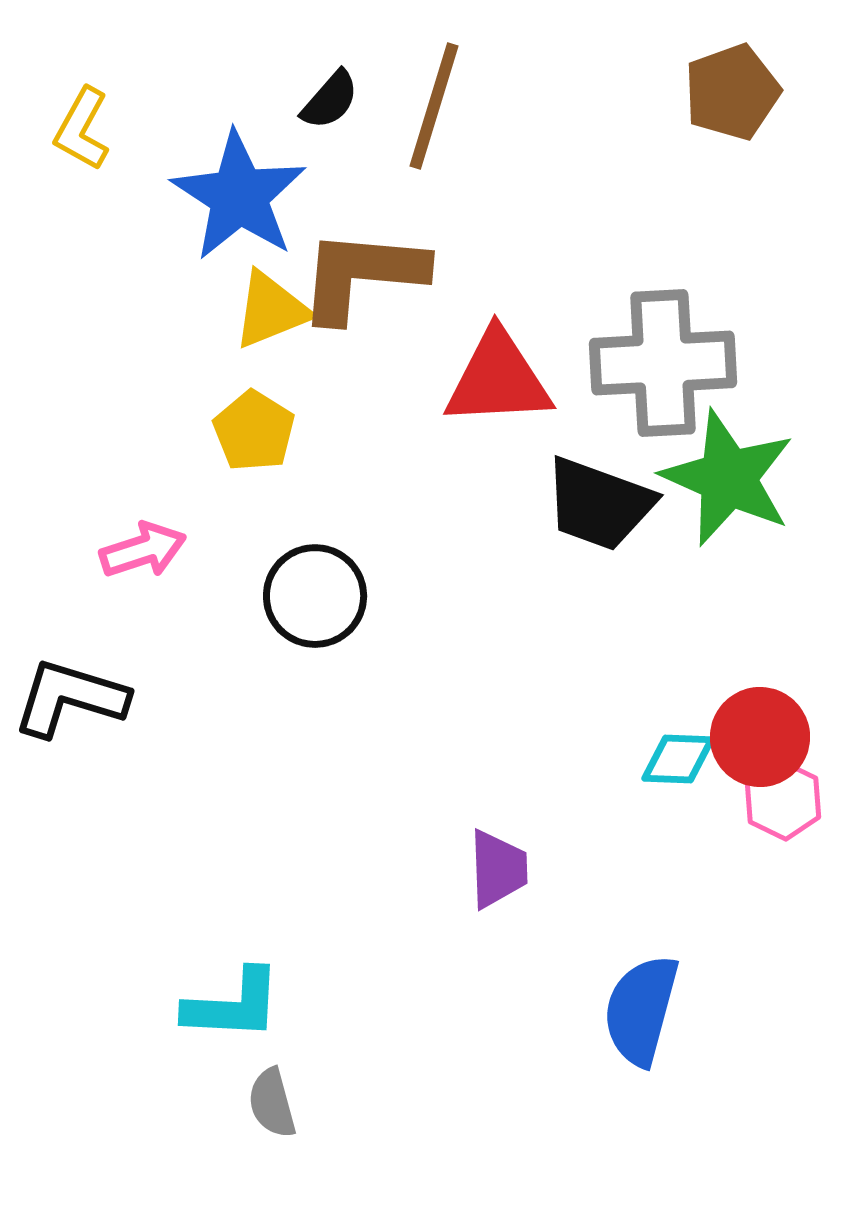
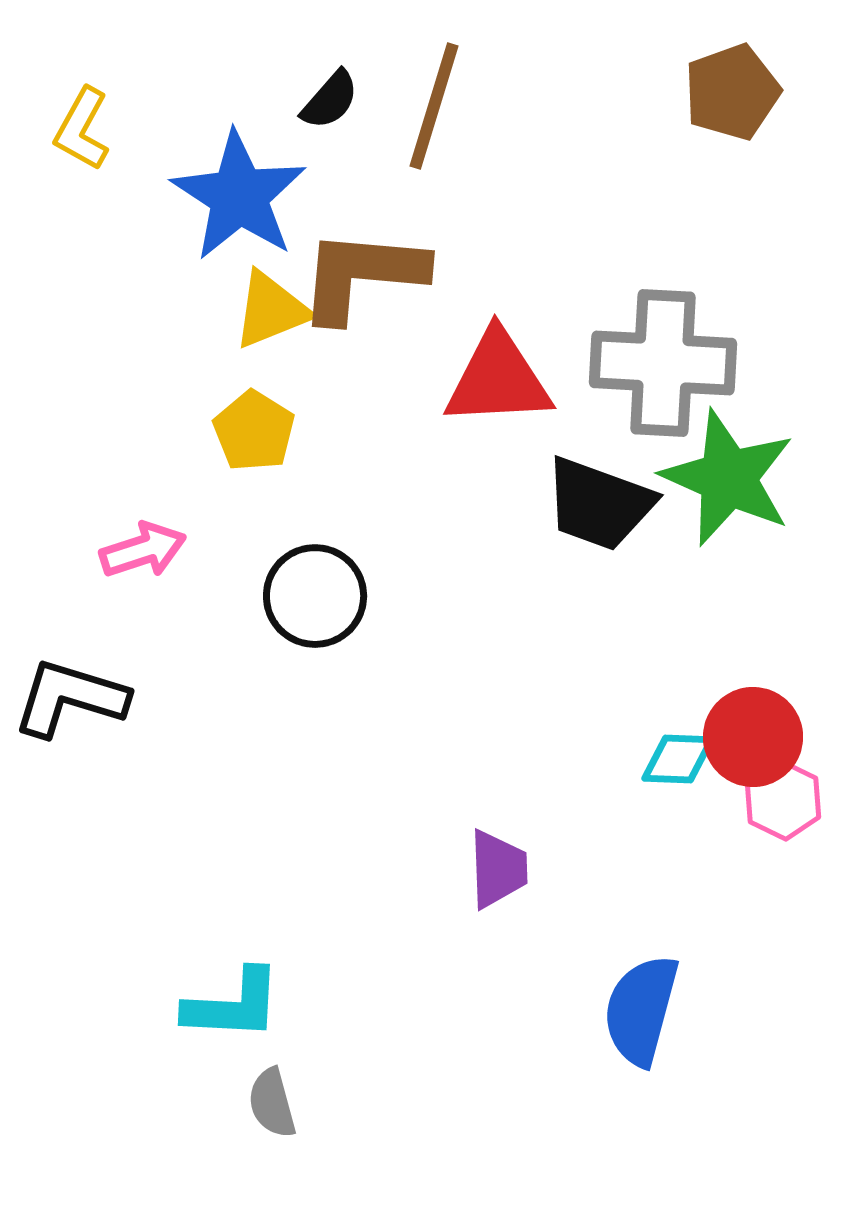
gray cross: rotated 6 degrees clockwise
red circle: moved 7 px left
